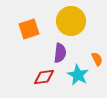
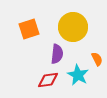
yellow circle: moved 2 px right, 6 px down
purple semicircle: moved 3 px left, 1 px down
red diamond: moved 4 px right, 3 px down
